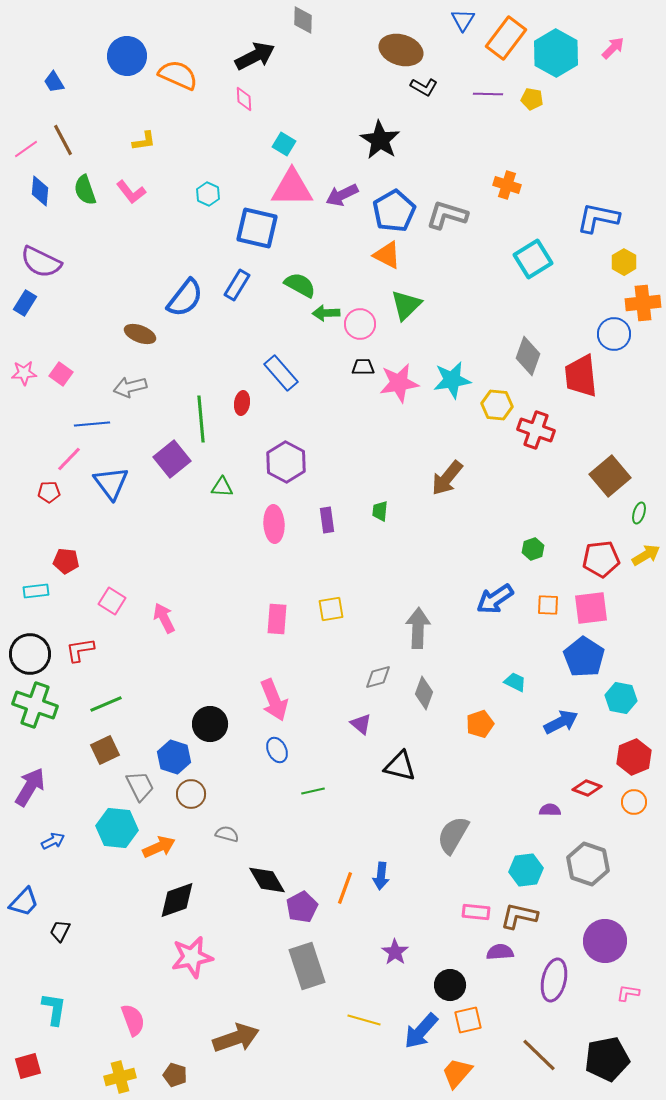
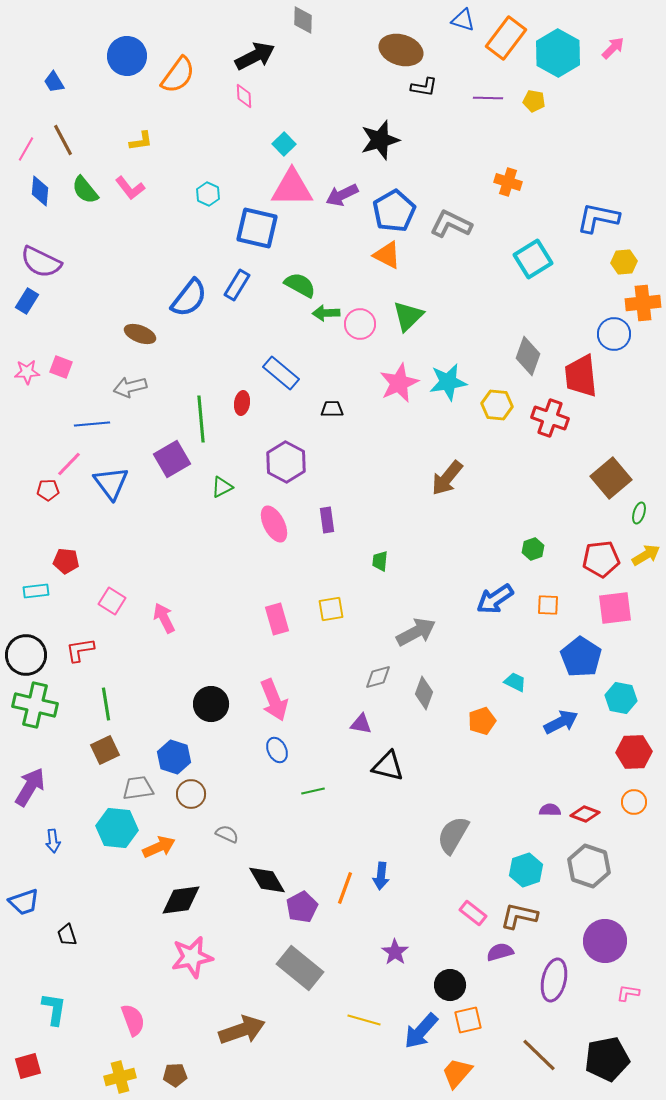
blue triangle at (463, 20): rotated 45 degrees counterclockwise
cyan hexagon at (556, 53): moved 2 px right
orange semicircle at (178, 75): rotated 102 degrees clockwise
black L-shape at (424, 87): rotated 20 degrees counterclockwise
purple line at (488, 94): moved 4 px down
pink diamond at (244, 99): moved 3 px up
yellow pentagon at (532, 99): moved 2 px right, 2 px down
black star at (380, 140): rotated 24 degrees clockwise
yellow L-shape at (144, 141): moved 3 px left
cyan square at (284, 144): rotated 15 degrees clockwise
pink line at (26, 149): rotated 25 degrees counterclockwise
orange cross at (507, 185): moved 1 px right, 3 px up
green semicircle at (85, 190): rotated 20 degrees counterclockwise
pink L-shape at (131, 192): moved 1 px left, 4 px up
gray L-shape at (447, 215): moved 4 px right, 9 px down; rotated 9 degrees clockwise
yellow hexagon at (624, 262): rotated 25 degrees clockwise
blue semicircle at (185, 298): moved 4 px right
blue rectangle at (25, 303): moved 2 px right, 2 px up
green triangle at (406, 305): moved 2 px right, 11 px down
black trapezoid at (363, 367): moved 31 px left, 42 px down
pink star at (24, 373): moved 3 px right, 1 px up
blue rectangle at (281, 373): rotated 9 degrees counterclockwise
pink square at (61, 374): moved 7 px up; rotated 15 degrees counterclockwise
cyan star at (452, 380): moved 4 px left, 2 px down
pink star at (399, 383): rotated 15 degrees counterclockwise
red cross at (536, 430): moved 14 px right, 12 px up
pink line at (69, 459): moved 5 px down
purple square at (172, 459): rotated 9 degrees clockwise
brown square at (610, 476): moved 1 px right, 2 px down
green triangle at (222, 487): rotated 30 degrees counterclockwise
red pentagon at (49, 492): moved 1 px left, 2 px up
green trapezoid at (380, 511): moved 50 px down
pink ellipse at (274, 524): rotated 24 degrees counterclockwise
pink square at (591, 608): moved 24 px right
pink rectangle at (277, 619): rotated 20 degrees counterclockwise
gray arrow at (418, 628): moved 2 px left, 4 px down; rotated 60 degrees clockwise
black circle at (30, 654): moved 4 px left, 1 px down
blue pentagon at (584, 657): moved 3 px left
green line at (106, 704): rotated 76 degrees counterclockwise
green cross at (35, 705): rotated 6 degrees counterclockwise
black circle at (210, 724): moved 1 px right, 20 px up
purple triangle at (361, 724): rotated 30 degrees counterclockwise
orange pentagon at (480, 724): moved 2 px right, 3 px up
red hexagon at (634, 757): moved 5 px up; rotated 20 degrees clockwise
black triangle at (400, 766): moved 12 px left
gray trapezoid at (140, 786): moved 2 px left, 2 px down; rotated 72 degrees counterclockwise
red diamond at (587, 788): moved 2 px left, 26 px down
gray semicircle at (227, 834): rotated 10 degrees clockwise
blue arrow at (53, 841): rotated 110 degrees clockwise
gray hexagon at (588, 864): moved 1 px right, 2 px down
cyan hexagon at (526, 870): rotated 12 degrees counterclockwise
black diamond at (177, 900): moved 4 px right; rotated 12 degrees clockwise
blue trapezoid at (24, 902): rotated 28 degrees clockwise
pink rectangle at (476, 912): moved 3 px left, 1 px down; rotated 32 degrees clockwise
black trapezoid at (60, 931): moved 7 px right, 4 px down; rotated 45 degrees counterclockwise
purple semicircle at (500, 952): rotated 12 degrees counterclockwise
gray rectangle at (307, 966): moved 7 px left, 2 px down; rotated 33 degrees counterclockwise
brown arrow at (236, 1038): moved 6 px right, 8 px up
brown pentagon at (175, 1075): rotated 20 degrees counterclockwise
